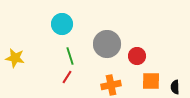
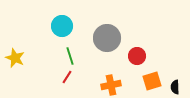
cyan circle: moved 2 px down
gray circle: moved 6 px up
yellow star: rotated 12 degrees clockwise
orange square: moved 1 px right; rotated 18 degrees counterclockwise
